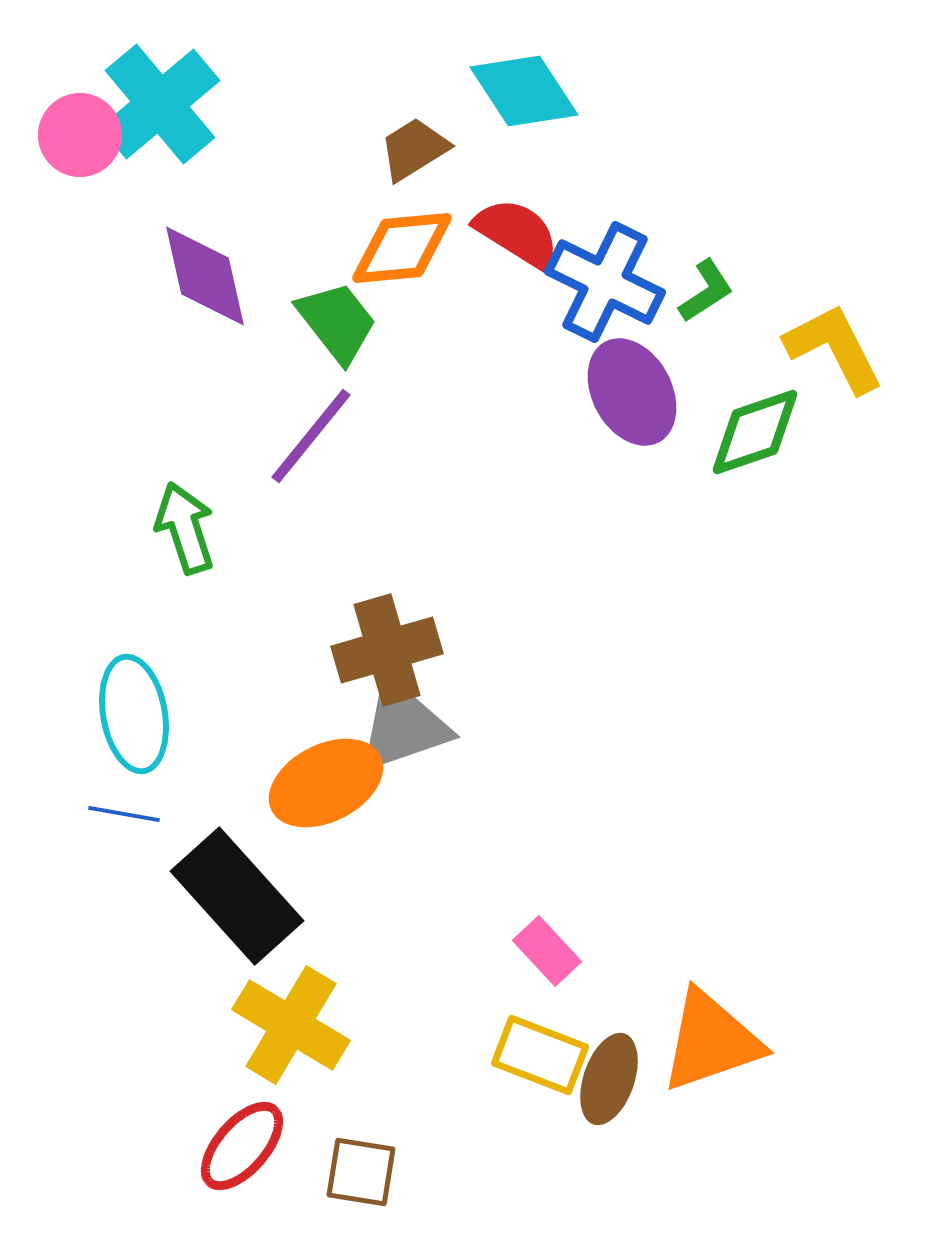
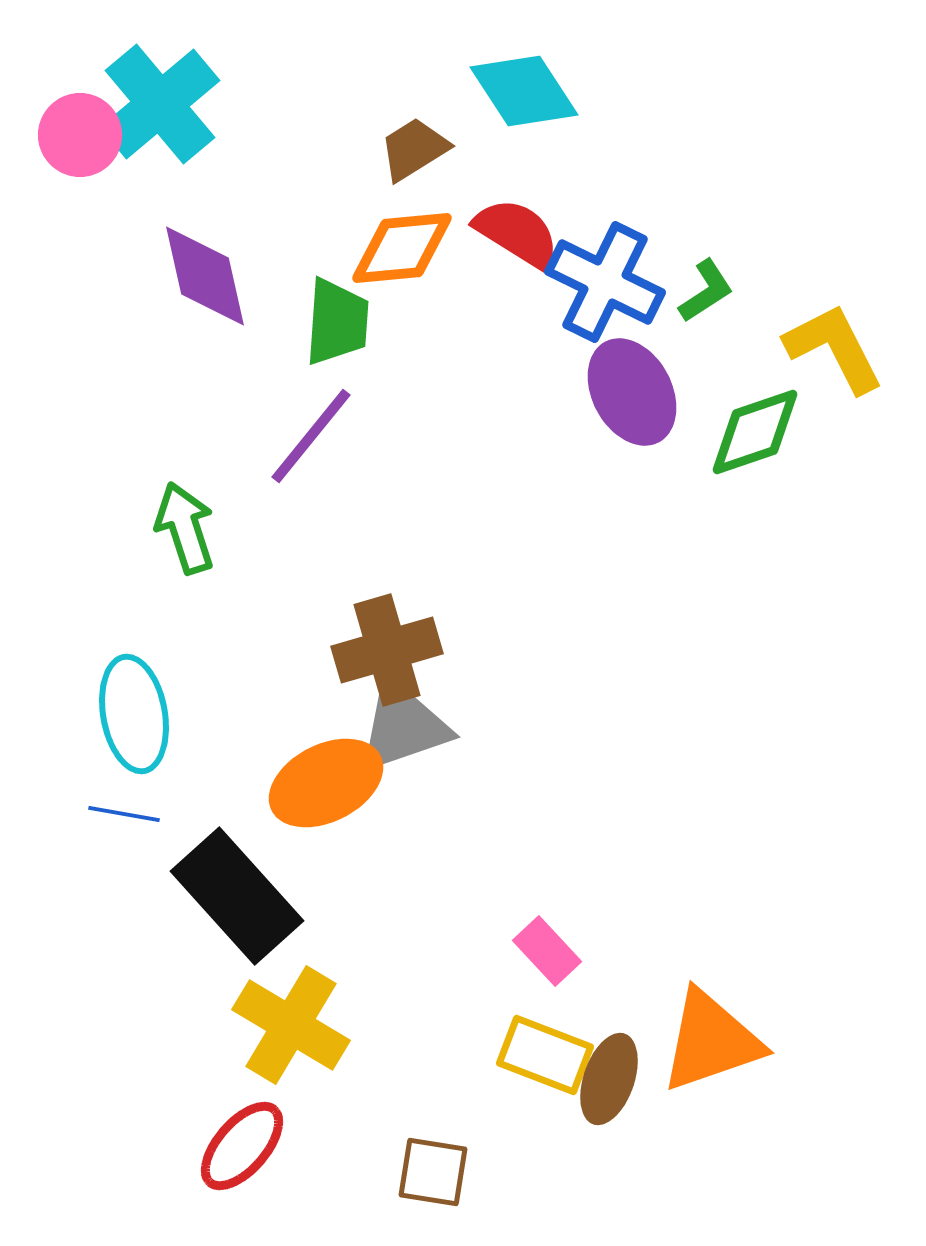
green trapezoid: rotated 42 degrees clockwise
yellow rectangle: moved 5 px right
brown square: moved 72 px right
